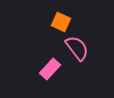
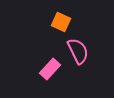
pink semicircle: moved 1 px right, 3 px down; rotated 12 degrees clockwise
